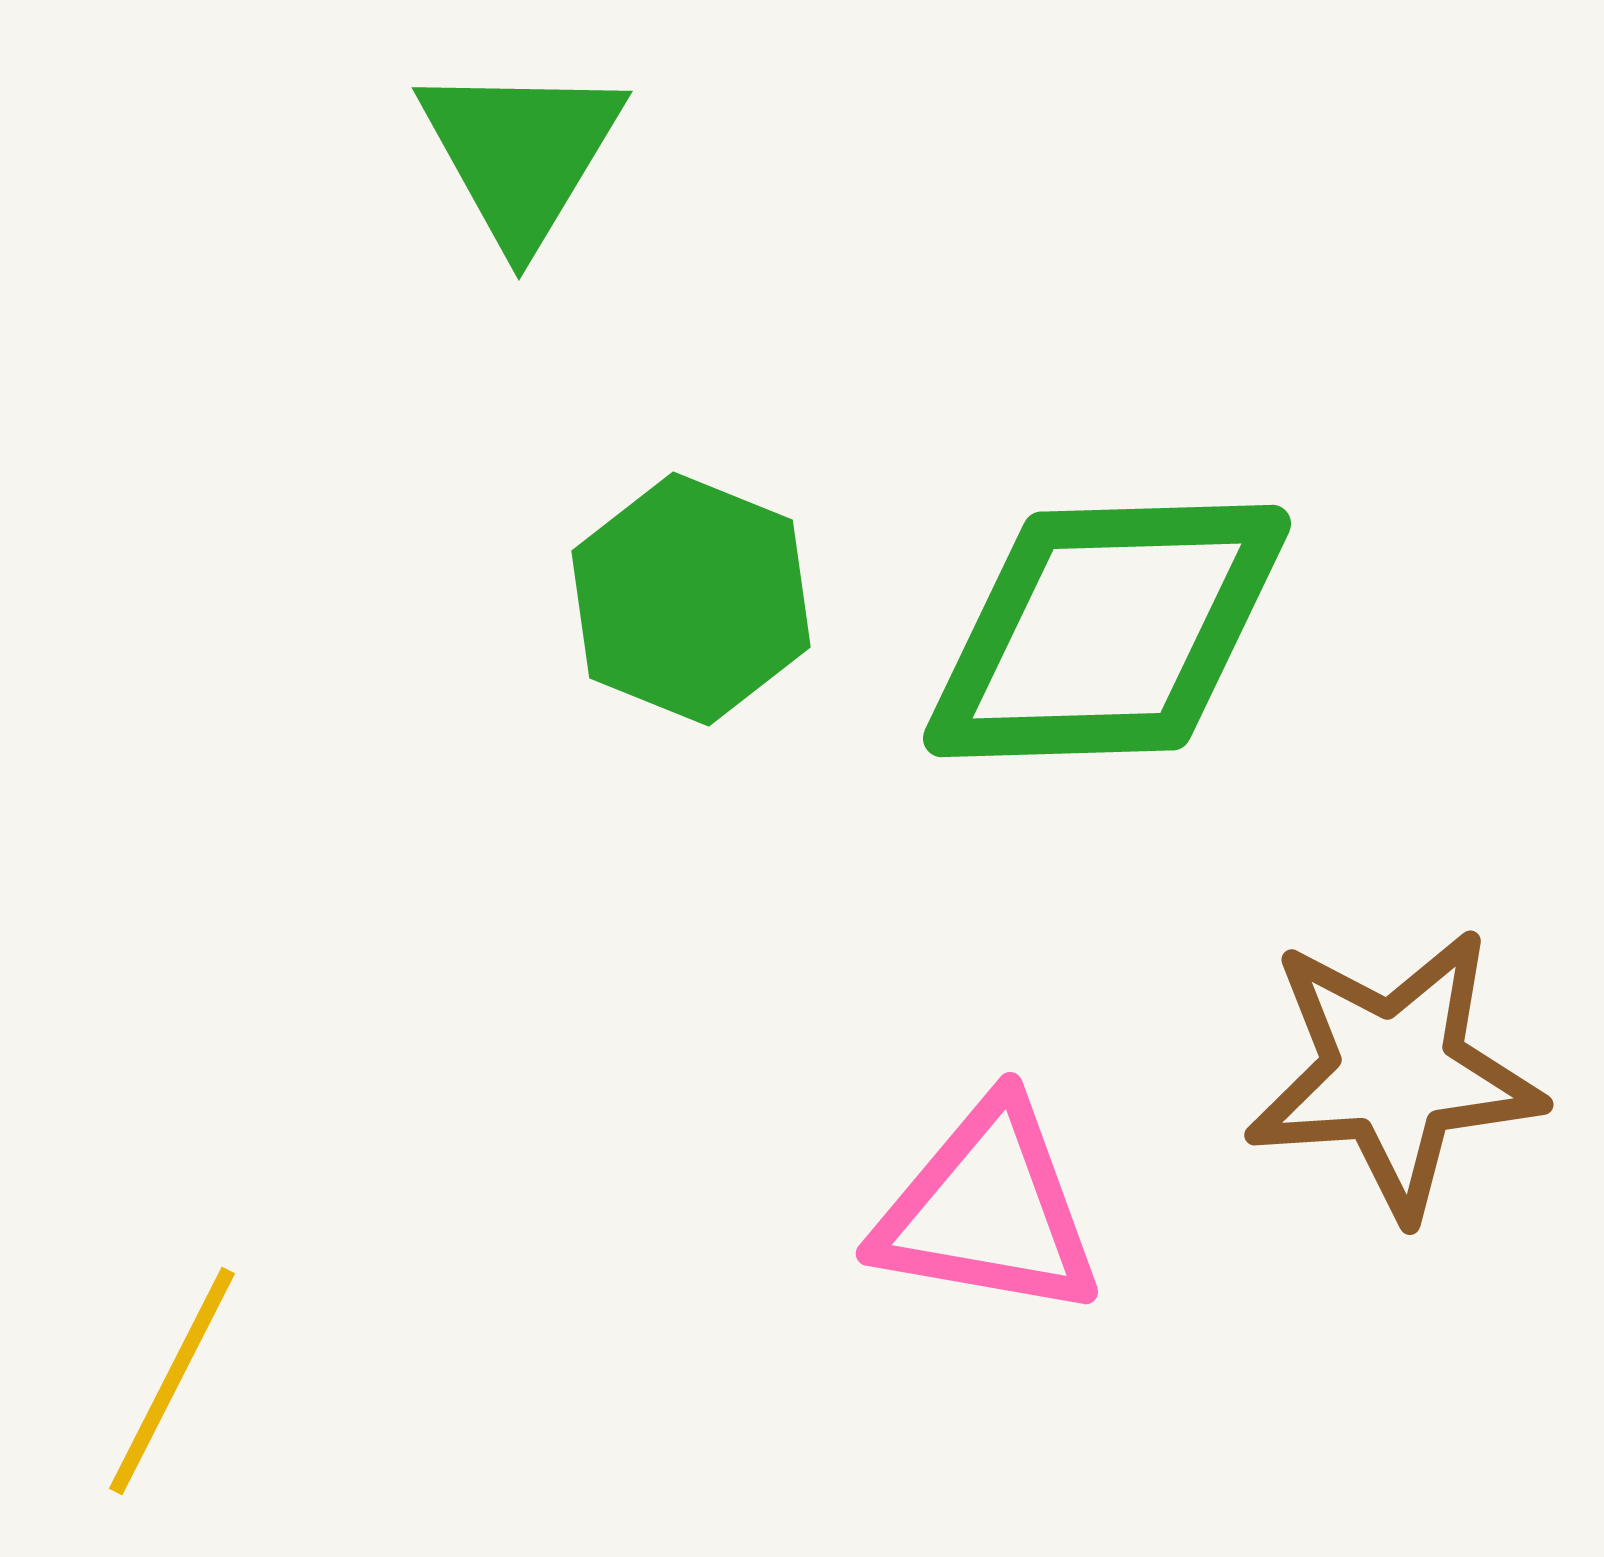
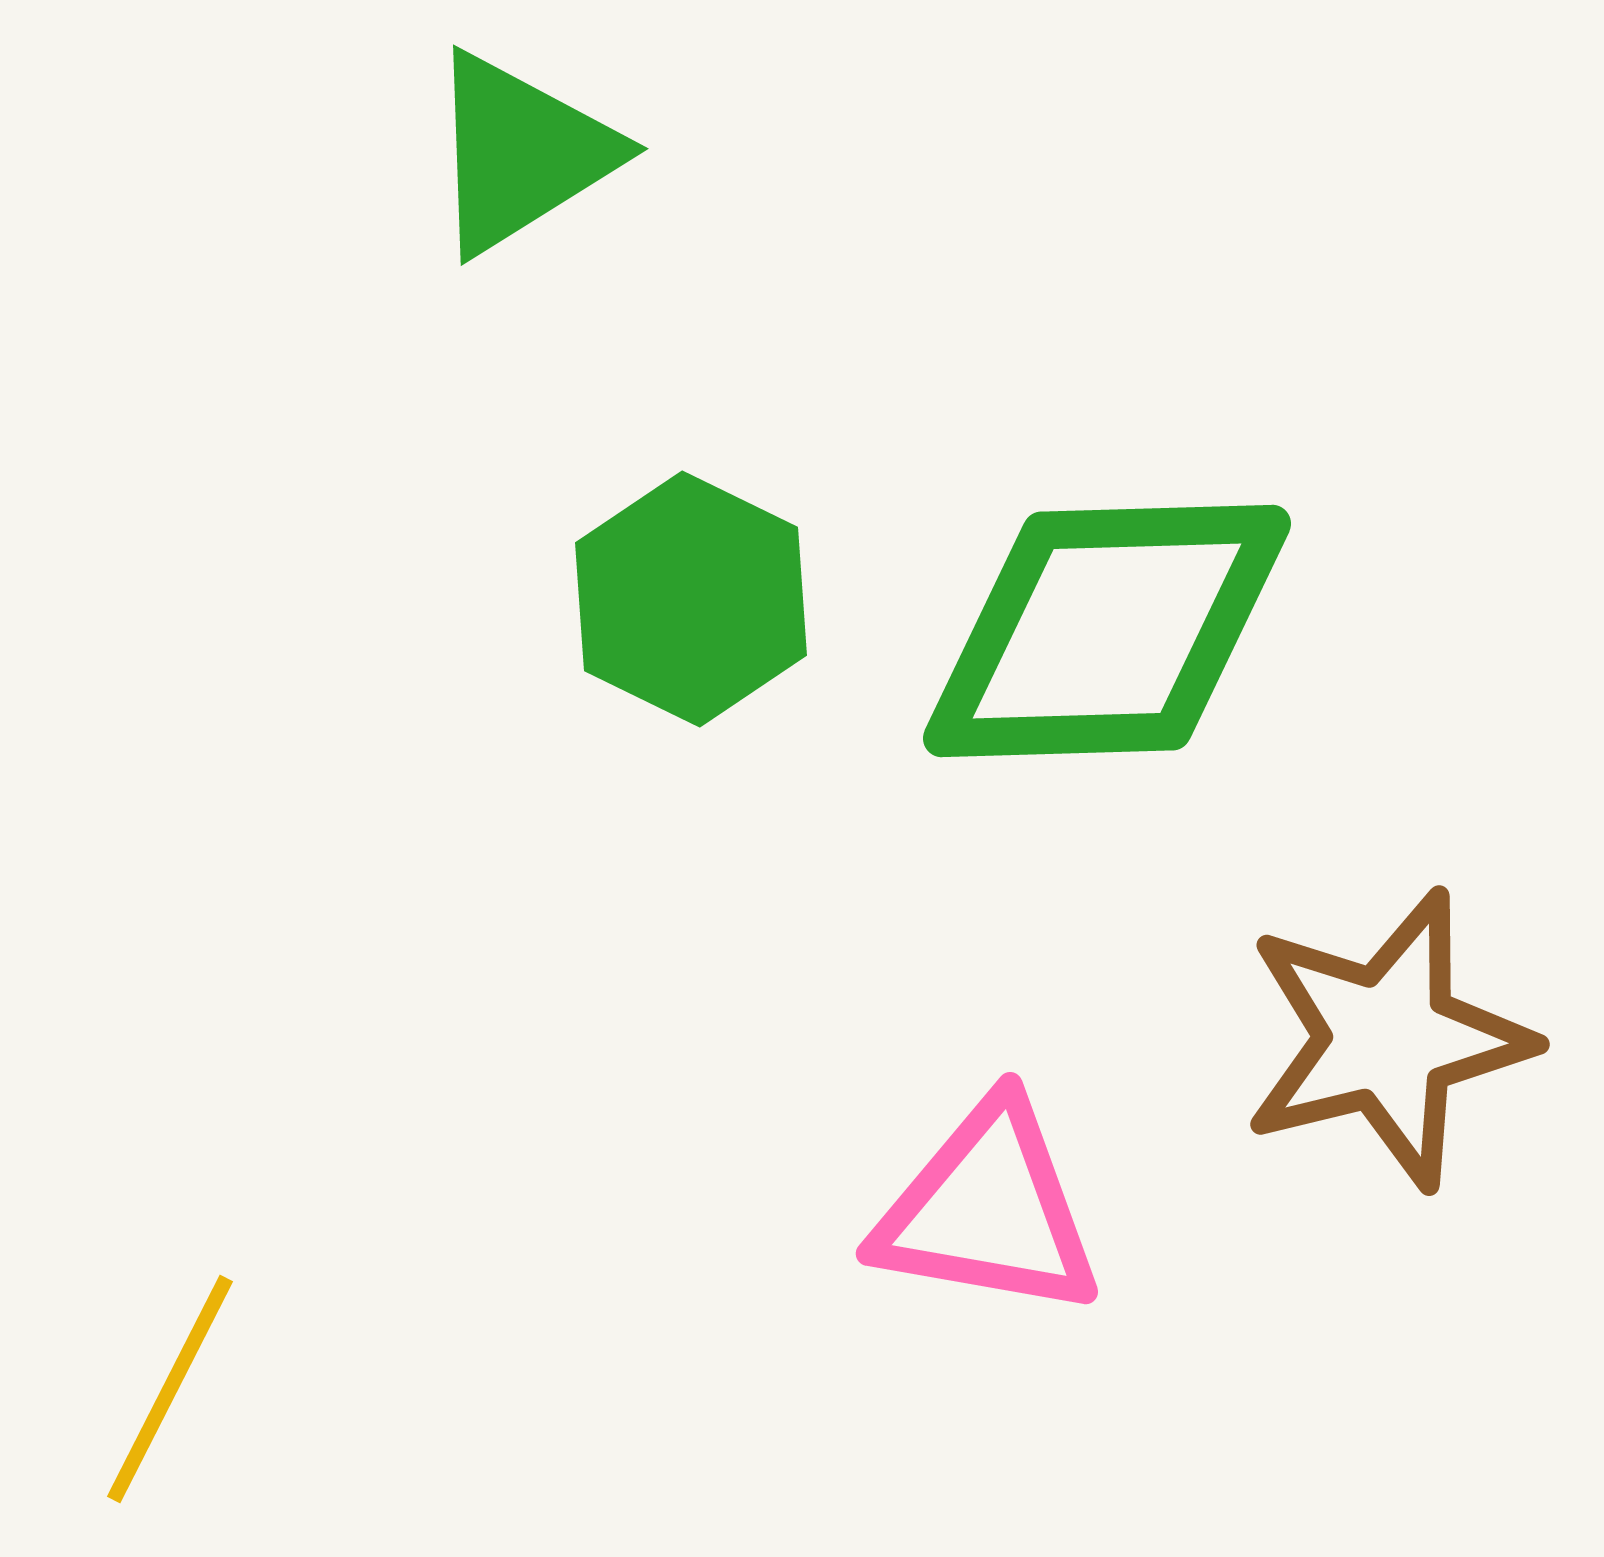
green triangle: rotated 27 degrees clockwise
green hexagon: rotated 4 degrees clockwise
brown star: moved 7 px left, 34 px up; rotated 10 degrees counterclockwise
yellow line: moved 2 px left, 8 px down
